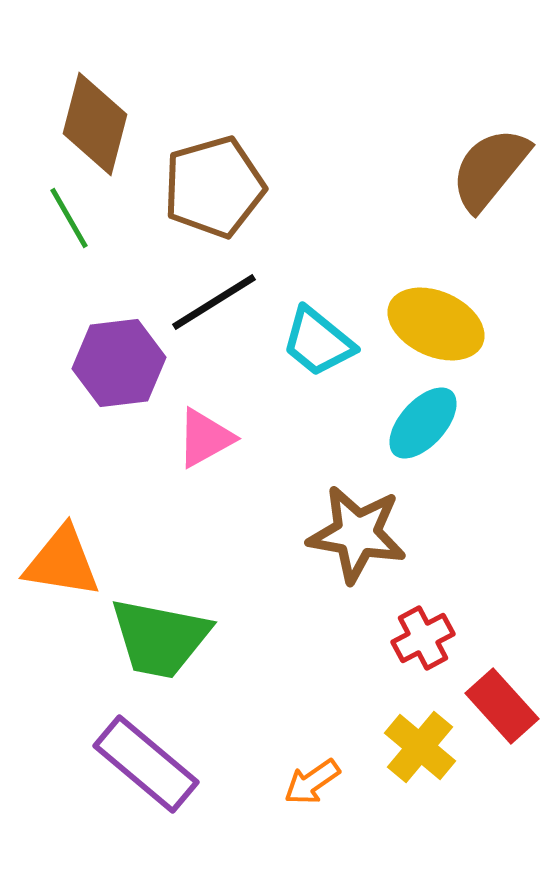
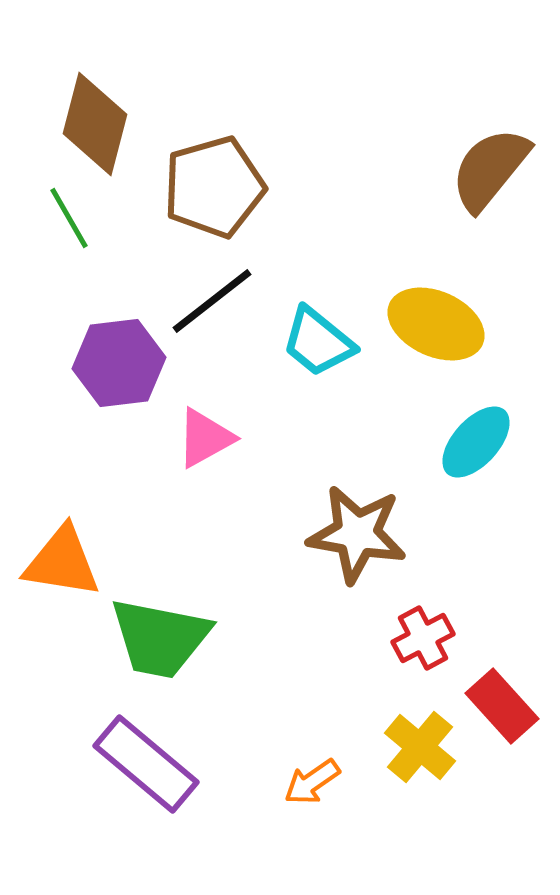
black line: moved 2 px left, 1 px up; rotated 6 degrees counterclockwise
cyan ellipse: moved 53 px right, 19 px down
